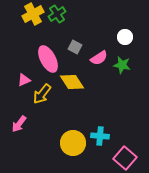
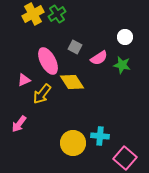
pink ellipse: moved 2 px down
